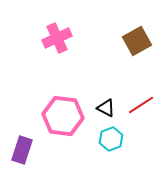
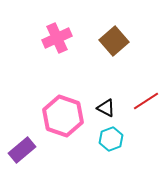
brown square: moved 23 px left; rotated 12 degrees counterclockwise
red line: moved 5 px right, 4 px up
pink hexagon: rotated 12 degrees clockwise
purple rectangle: rotated 32 degrees clockwise
